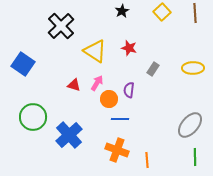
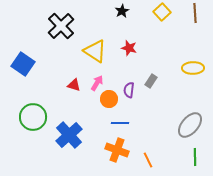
gray rectangle: moved 2 px left, 12 px down
blue line: moved 4 px down
orange line: moved 1 px right; rotated 21 degrees counterclockwise
